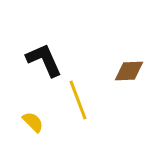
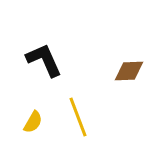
yellow line: moved 17 px down
yellow semicircle: rotated 75 degrees clockwise
